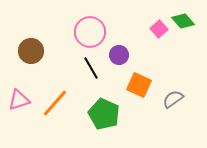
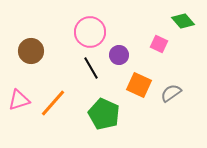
pink square: moved 15 px down; rotated 24 degrees counterclockwise
gray semicircle: moved 2 px left, 6 px up
orange line: moved 2 px left
